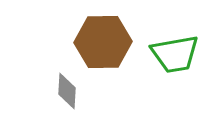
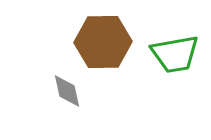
gray diamond: rotated 15 degrees counterclockwise
